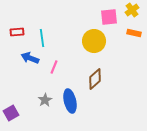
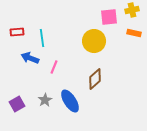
yellow cross: rotated 24 degrees clockwise
blue ellipse: rotated 20 degrees counterclockwise
purple square: moved 6 px right, 9 px up
